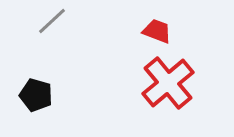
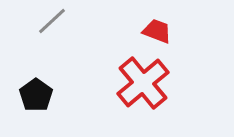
red cross: moved 25 px left
black pentagon: rotated 20 degrees clockwise
